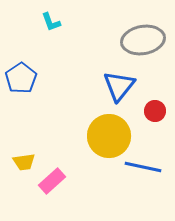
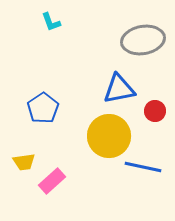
blue pentagon: moved 22 px right, 30 px down
blue triangle: moved 3 px down; rotated 40 degrees clockwise
